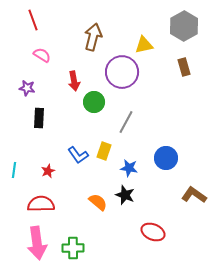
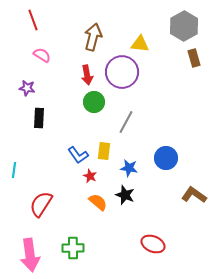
yellow triangle: moved 4 px left, 1 px up; rotated 18 degrees clockwise
brown rectangle: moved 10 px right, 9 px up
red arrow: moved 13 px right, 6 px up
yellow rectangle: rotated 12 degrees counterclockwise
red star: moved 42 px right, 5 px down; rotated 24 degrees counterclockwise
red semicircle: rotated 56 degrees counterclockwise
red ellipse: moved 12 px down
pink arrow: moved 7 px left, 12 px down
